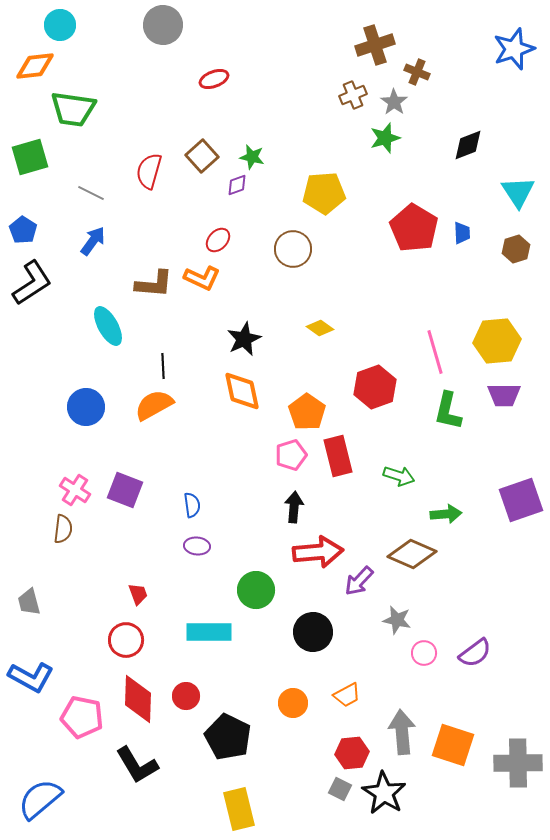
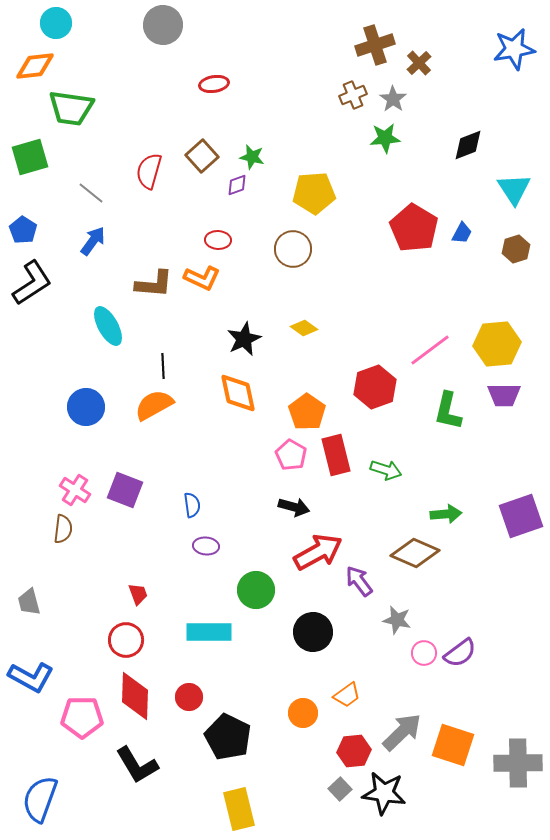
cyan circle at (60, 25): moved 4 px left, 2 px up
blue star at (514, 49): rotated 9 degrees clockwise
brown cross at (417, 72): moved 2 px right, 9 px up; rotated 25 degrees clockwise
red ellipse at (214, 79): moved 5 px down; rotated 12 degrees clockwise
gray star at (394, 102): moved 1 px left, 3 px up
green trapezoid at (73, 109): moved 2 px left, 1 px up
green star at (385, 138): rotated 12 degrees clockwise
cyan triangle at (518, 192): moved 4 px left, 3 px up
gray line at (91, 193): rotated 12 degrees clockwise
yellow pentagon at (324, 193): moved 10 px left
blue trapezoid at (462, 233): rotated 30 degrees clockwise
red ellipse at (218, 240): rotated 50 degrees clockwise
yellow diamond at (320, 328): moved 16 px left
yellow hexagon at (497, 341): moved 3 px down
pink line at (435, 352): moved 5 px left, 2 px up; rotated 69 degrees clockwise
orange diamond at (242, 391): moved 4 px left, 2 px down
pink pentagon at (291, 455): rotated 24 degrees counterclockwise
red rectangle at (338, 456): moved 2 px left, 1 px up
green arrow at (399, 476): moved 13 px left, 6 px up
purple square at (521, 500): moved 16 px down
black arrow at (294, 507): rotated 100 degrees clockwise
purple ellipse at (197, 546): moved 9 px right
red arrow at (318, 552): rotated 24 degrees counterclockwise
brown diamond at (412, 554): moved 3 px right, 1 px up
purple arrow at (359, 581): rotated 100 degrees clockwise
purple semicircle at (475, 653): moved 15 px left
orange trapezoid at (347, 695): rotated 8 degrees counterclockwise
red circle at (186, 696): moved 3 px right, 1 px down
red diamond at (138, 699): moved 3 px left, 3 px up
orange circle at (293, 703): moved 10 px right, 10 px down
pink pentagon at (82, 717): rotated 12 degrees counterclockwise
gray arrow at (402, 732): rotated 51 degrees clockwise
red hexagon at (352, 753): moved 2 px right, 2 px up
gray square at (340, 789): rotated 20 degrees clockwise
black star at (384, 793): rotated 24 degrees counterclockwise
blue semicircle at (40, 799): rotated 30 degrees counterclockwise
